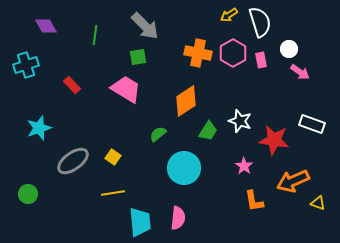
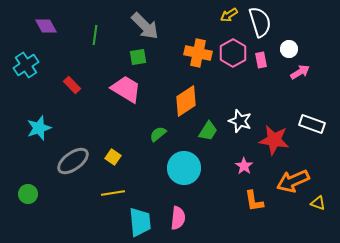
cyan cross: rotated 15 degrees counterclockwise
pink arrow: rotated 66 degrees counterclockwise
